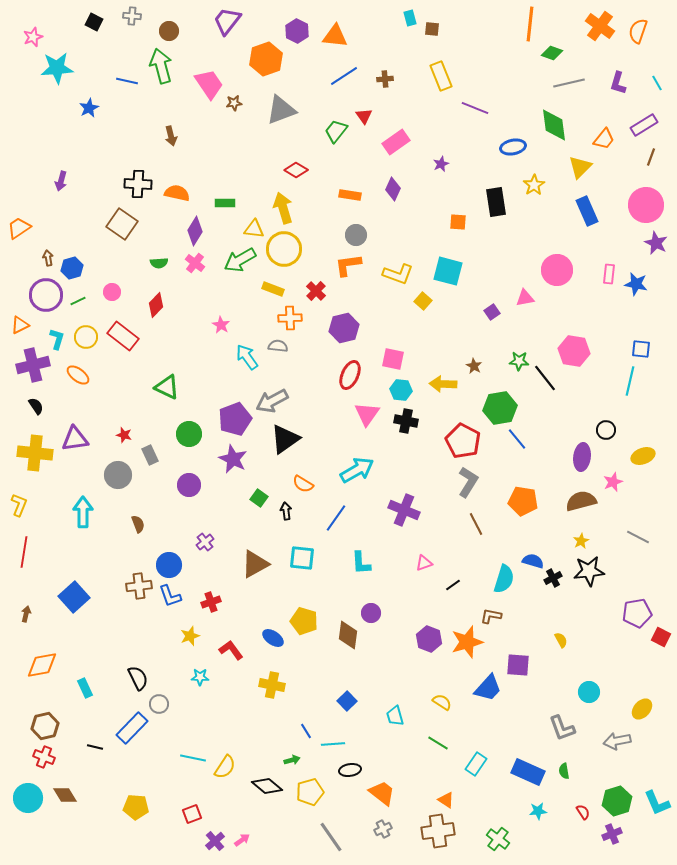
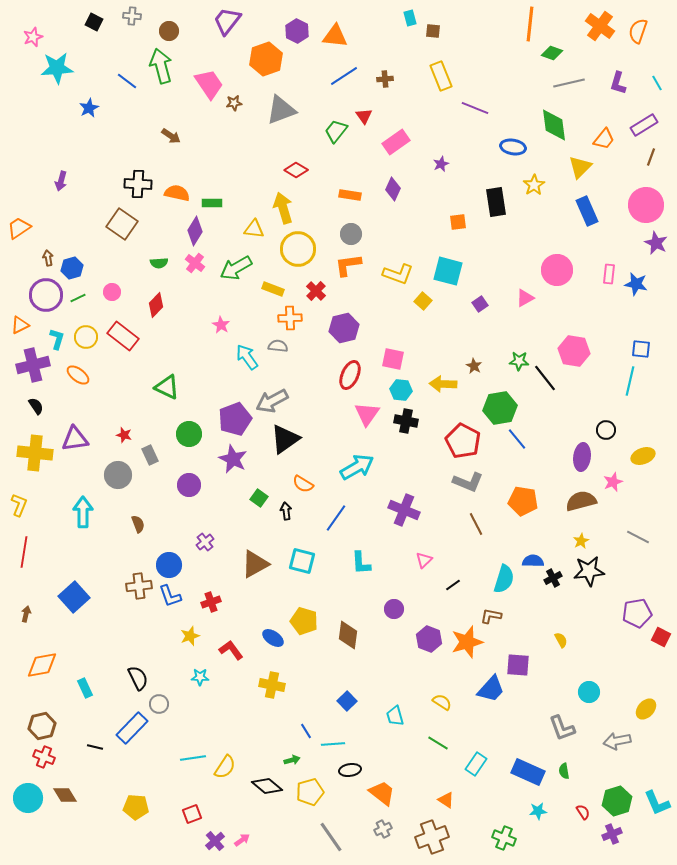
brown square at (432, 29): moved 1 px right, 2 px down
blue line at (127, 81): rotated 25 degrees clockwise
brown arrow at (171, 136): rotated 42 degrees counterclockwise
blue ellipse at (513, 147): rotated 20 degrees clockwise
green rectangle at (225, 203): moved 13 px left
orange square at (458, 222): rotated 12 degrees counterclockwise
gray circle at (356, 235): moved 5 px left, 1 px up
yellow circle at (284, 249): moved 14 px right
green arrow at (240, 260): moved 4 px left, 8 px down
pink triangle at (525, 298): rotated 18 degrees counterclockwise
green line at (78, 301): moved 3 px up
purple square at (492, 312): moved 12 px left, 8 px up
cyan arrow at (357, 470): moved 3 px up
gray L-shape at (468, 482): rotated 80 degrees clockwise
cyan square at (302, 558): moved 3 px down; rotated 8 degrees clockwise
blue semicircle at (533, 561): rotated 15 degrees counterclockwise
pink triangle at (424, 563): moved 3 px up; rotated 24 degrees counterclockwise
purple circle at (371, 613): moved 23 px right, 4 px up
blue trapezoid at (488, 688): moved 3 px right, 1 px down
yellow ellipse at (642, 709): moved 4 px right
brown hexagon at (45, 726): moved 3 px left
cyan line at (193, 758): rotated 20 degrees counterclockwise
brown cross at (438, 831): moved 6 px left, 6 px down; rotated 12 degrees counterclockwise
green cross at (498, 839): moved 6 px right, 1 px up; rotated 15 degrees counterclockwise
